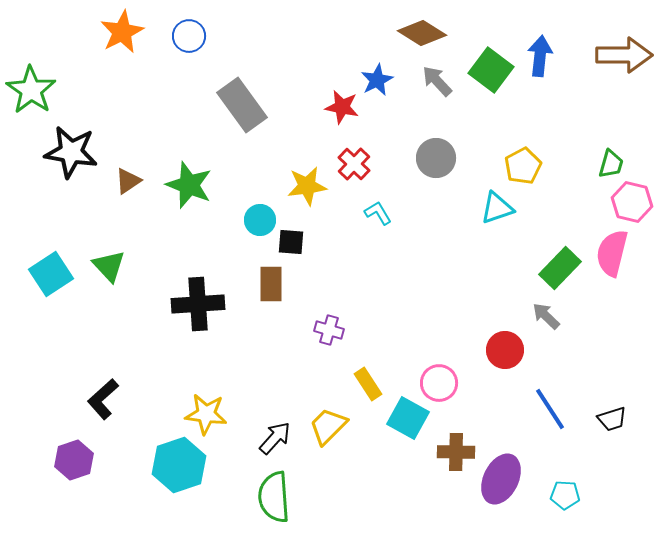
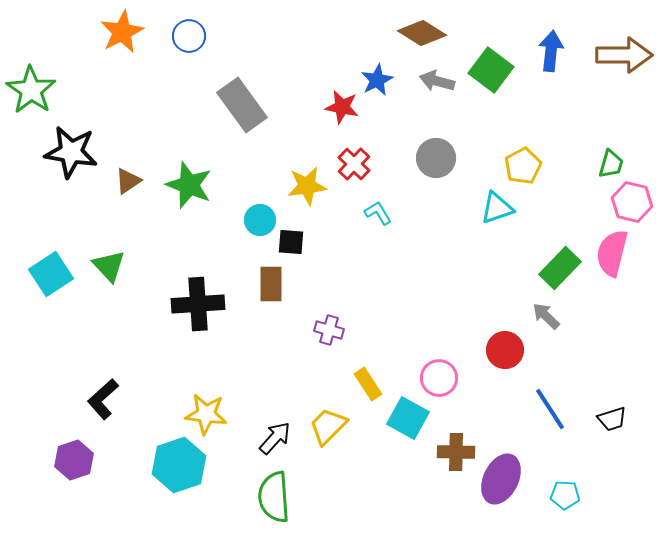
blue arrow at (540, 56): moved 11 px right, 5 px up
gray arrow at (437, 81): rotated 32 degrees counterclockwise
pink circle at (439, 383): moved 5 px up
